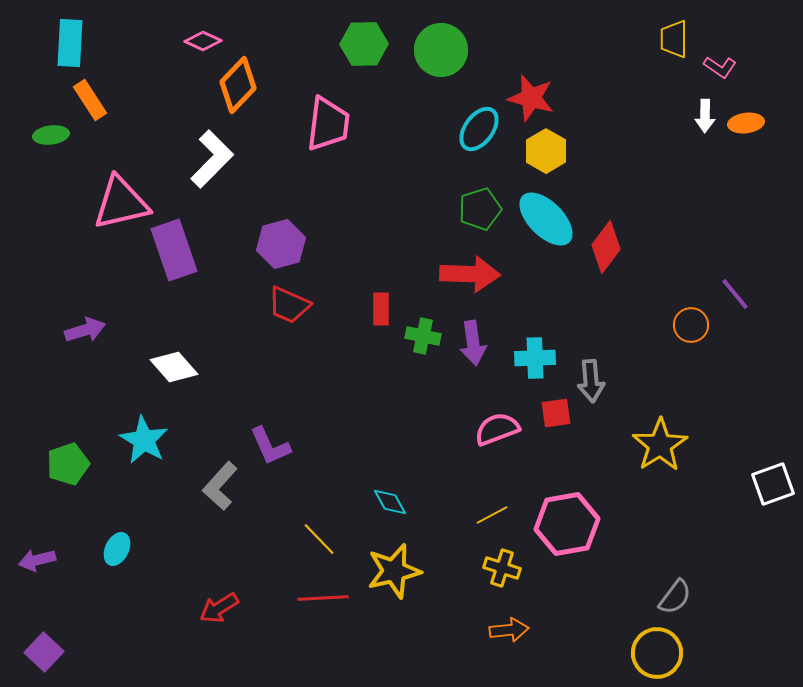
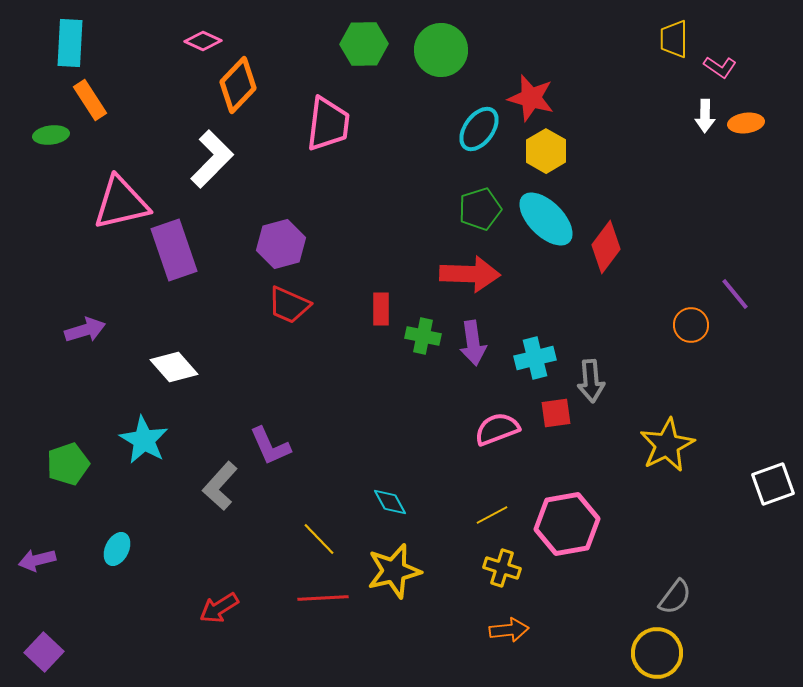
cyan cross at (535, 358): rotated 12 degrees counterclockwise
yellow star at (660, 445): moved 7 px right; rotated 6 degrees clockwise
